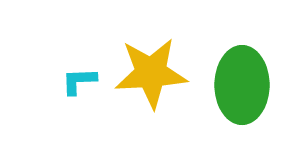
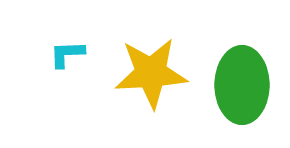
cyan L-shape: moved 12 px left, 27 px up
